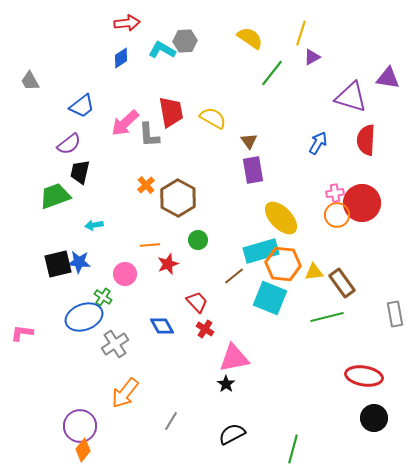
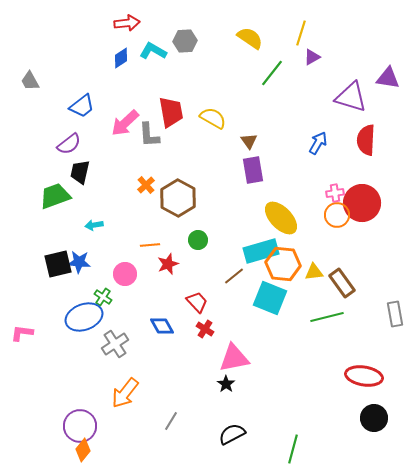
cyan L-shape at (162, 50): moved 9 px left, 1 px down
